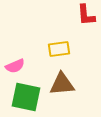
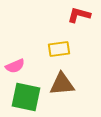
red L-shape: moved 7 px left; rotated 110 degrees clockwise
